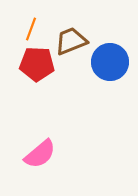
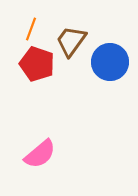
brown trapezoid: rotated 32 degrees counterclockwise
red pentagon: rotated 16 degrees clockwise
